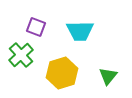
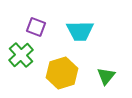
green triangle: moved 2 px left
